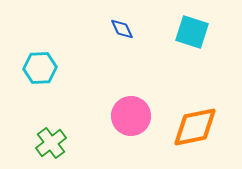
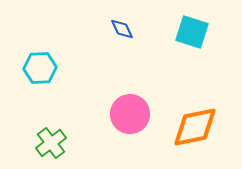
pink circle: moved 1 px left, 2 px up
